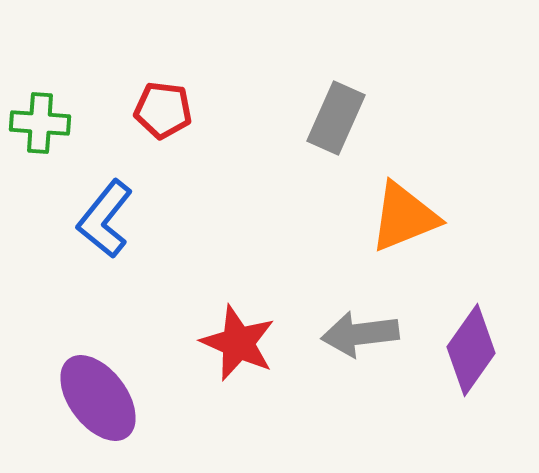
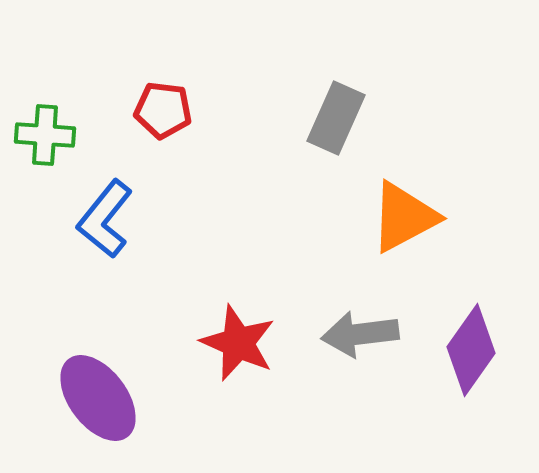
green cross: moved 5 px right, 12 px down
orange triangle: rotated 6 degrees counterclockwise
